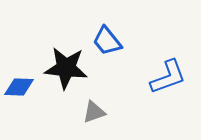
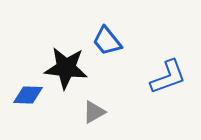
blue diamond: moved 9 px right, 8 px down
gray triangle: rotated 10 degrees counterclockwise
